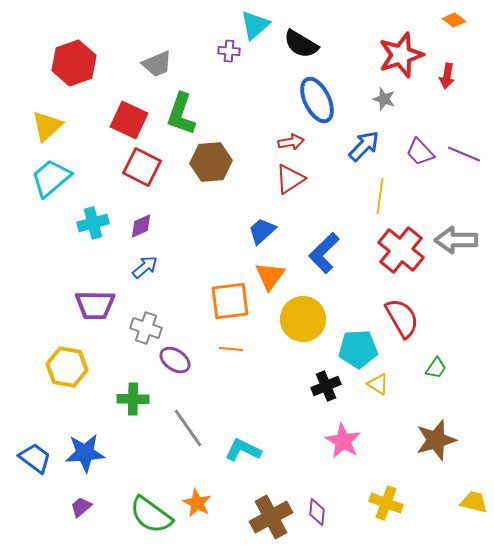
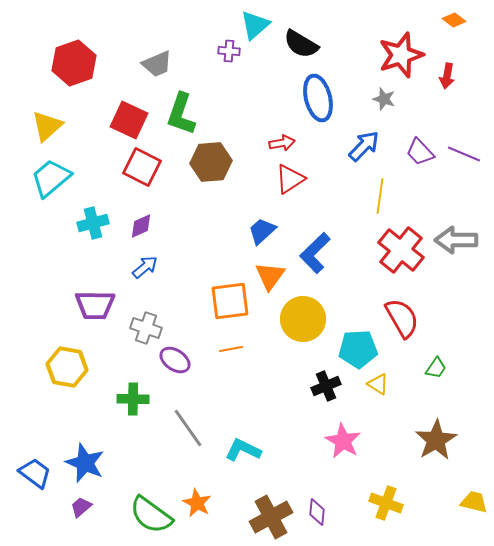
blue ellipse at (317, 100): moved 1 px right, 2 px up; rotated 12 degrees clockwise
red arrow at (291, 142): moved 9 px left, 1 px down
blue L-shape at (324, 253): moved 9 px left
orange line at (231, 349): rotated 15 degrees counterclockwise
brown star at (436, 440): rotated 15 degrees counterclockwise
blue star at (85, 453): moved 10 px down; rotated 27 degrees clockwise
blue trapezoid at (35, 458): moved 15 px down
